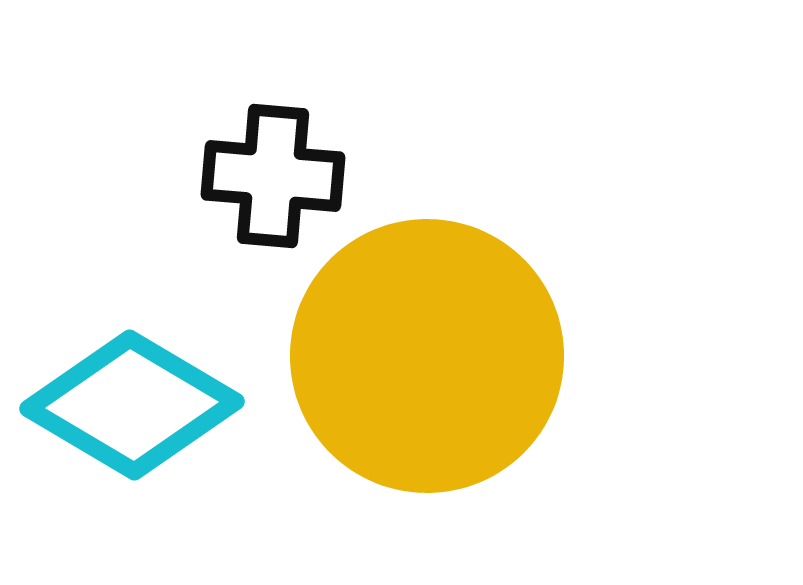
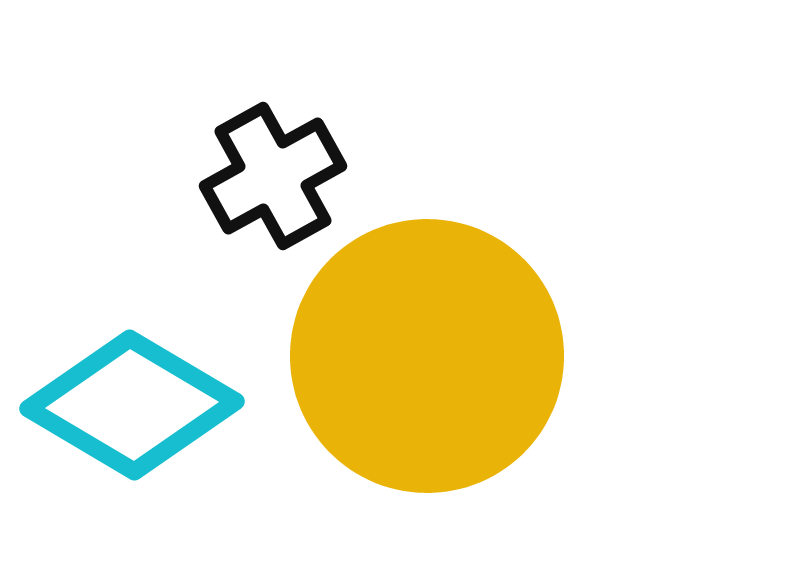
black cross: rotated 34 degrees counterclockwise
